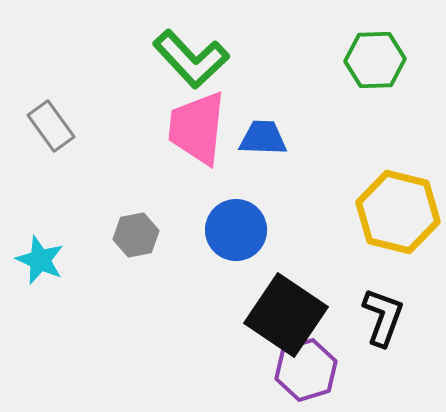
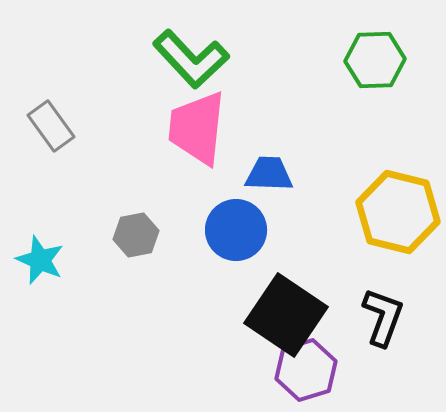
blue trapezoid: moved 6 px right, 36 px down
